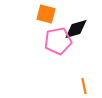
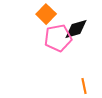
orange square: rotated 30 degrees clockwise
pink pentagon: moved 3 px up
